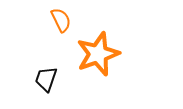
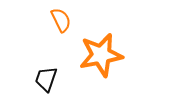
orange star: moved 3 px right, 1 px down; rotated 9 degrees clockwise
